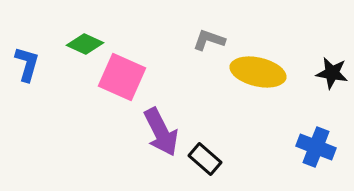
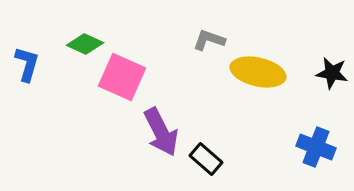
black rectangle: moved 1 px right
